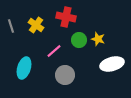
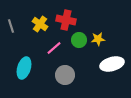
red cross: moved 3 px down
yellow cross: moved 4 px right, 1 px up
yellow star: rotated 24 degrees counterclockwise
pink line: moved 3 px up
